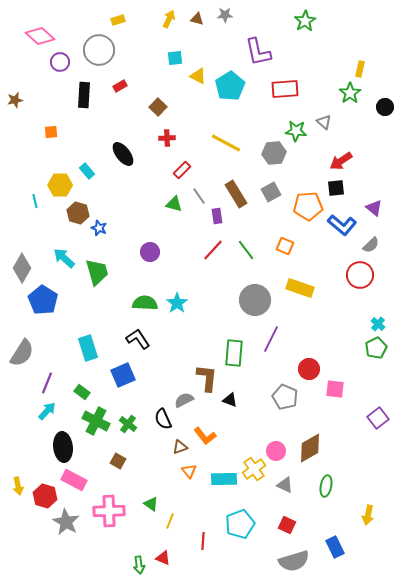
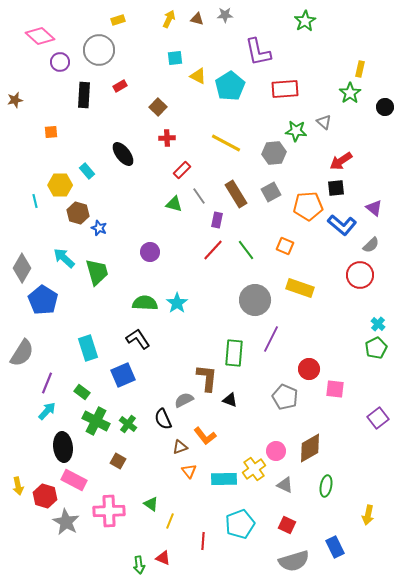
purple rectangle at (217, 216): moved 4 px down; rotated 21 degrees clockwise
